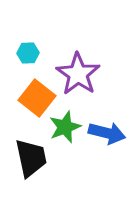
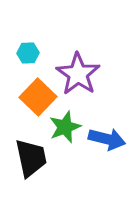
orange square: moved 1 px right, 1 px up; rotated 6 degrees clockwise
blue arrow: moved 6 px down
